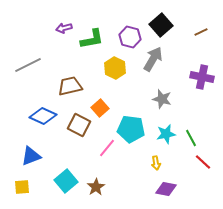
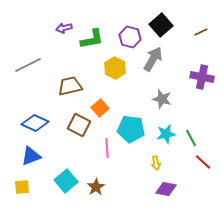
blue diamond: moved 8 px left, 7 px down
pink line: rotated 42 degrees counterclockwise
